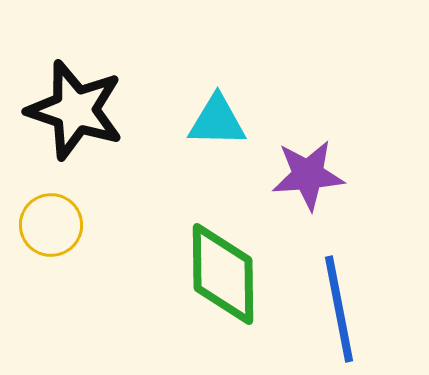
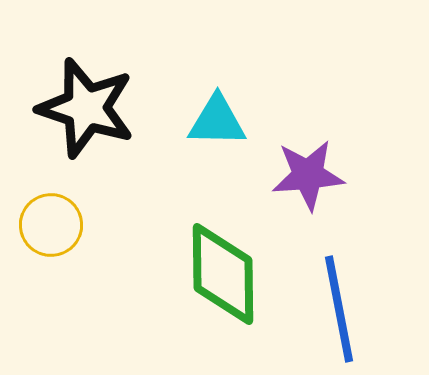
black star: moved 11 px right, 2 px up
